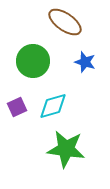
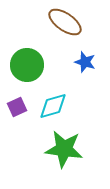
green circle: moved 6 px left, 4 px down
green star: moved 2 px left
